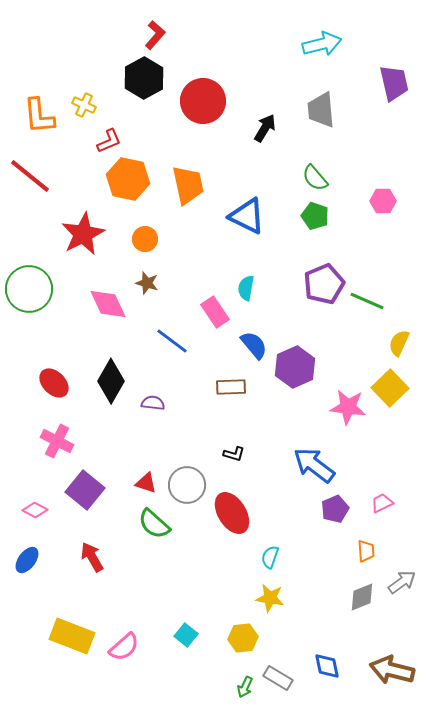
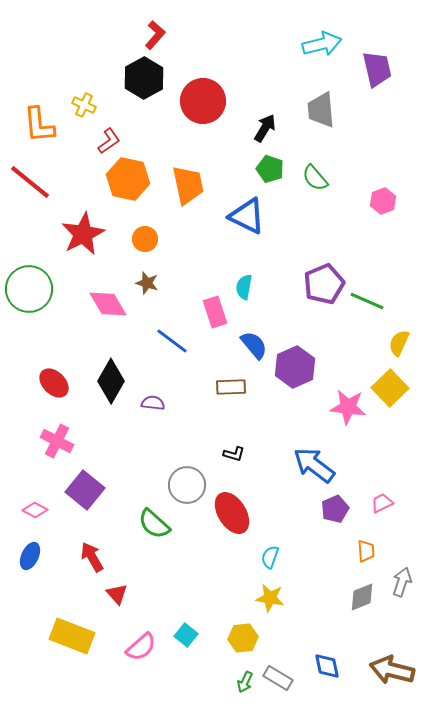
purple trapezoid at (394, 83): moved 17 px left, 14 px up
orange L-shape at (39, 116): moved 9 px down
red L-shape at (109, 141): rotated 12 degrees counterclockwise
red line at (30, 176): moved 6 px down
pink hexagon at (383, 201): rotated 20 degrees counterclockwise
green pentagon at (315, 216): moved 45 px left, 47 px up
cyan semicircle at (246, 288): moved 2 px left, 1 px up
pink diamond at (108, 304): rotated 6 degrees counterclockwise
pink rectangle at (215, 312): rotated 16 degrees clockwise
red triangle at (146, 483): moved 29 px left, 111 px down; rotated 30 degrees clockwise
blue ellipse at (27, 560): moved 3 px right, 4 px up; rotated 12 degrees counterclockwise
gray arrow at (402, 582): rotated 36 degrees counterclockwise
pink semicircle at (124, 647): moved 17 px right
green arrow at (245, 687): moved 5 px up
